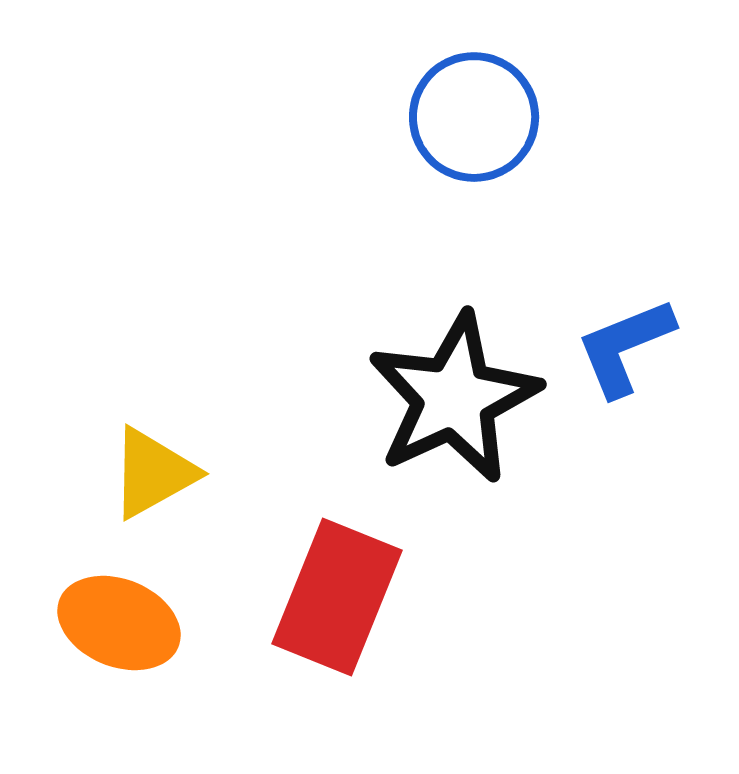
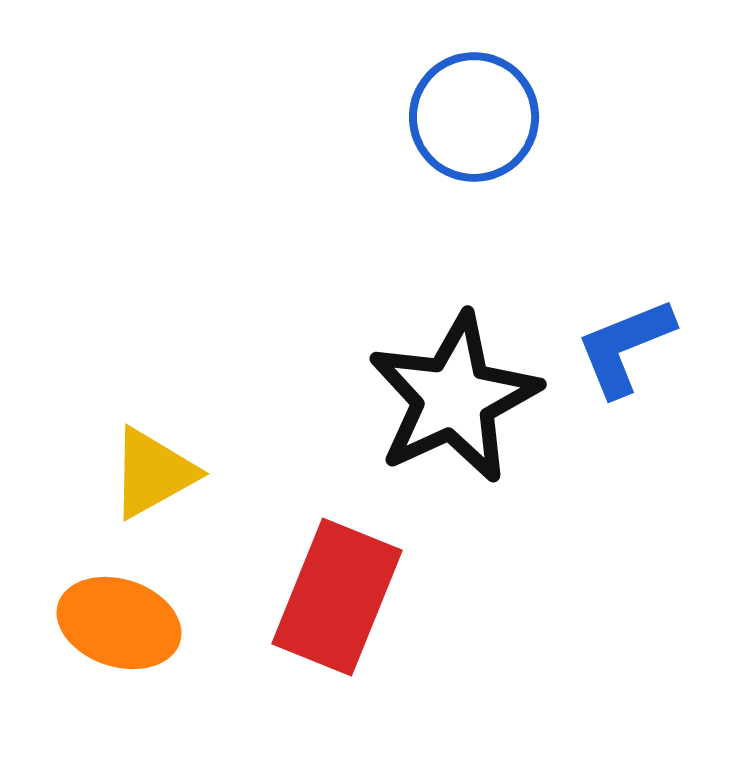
orange ellipse: rotated 4 degrees counterclockwise
